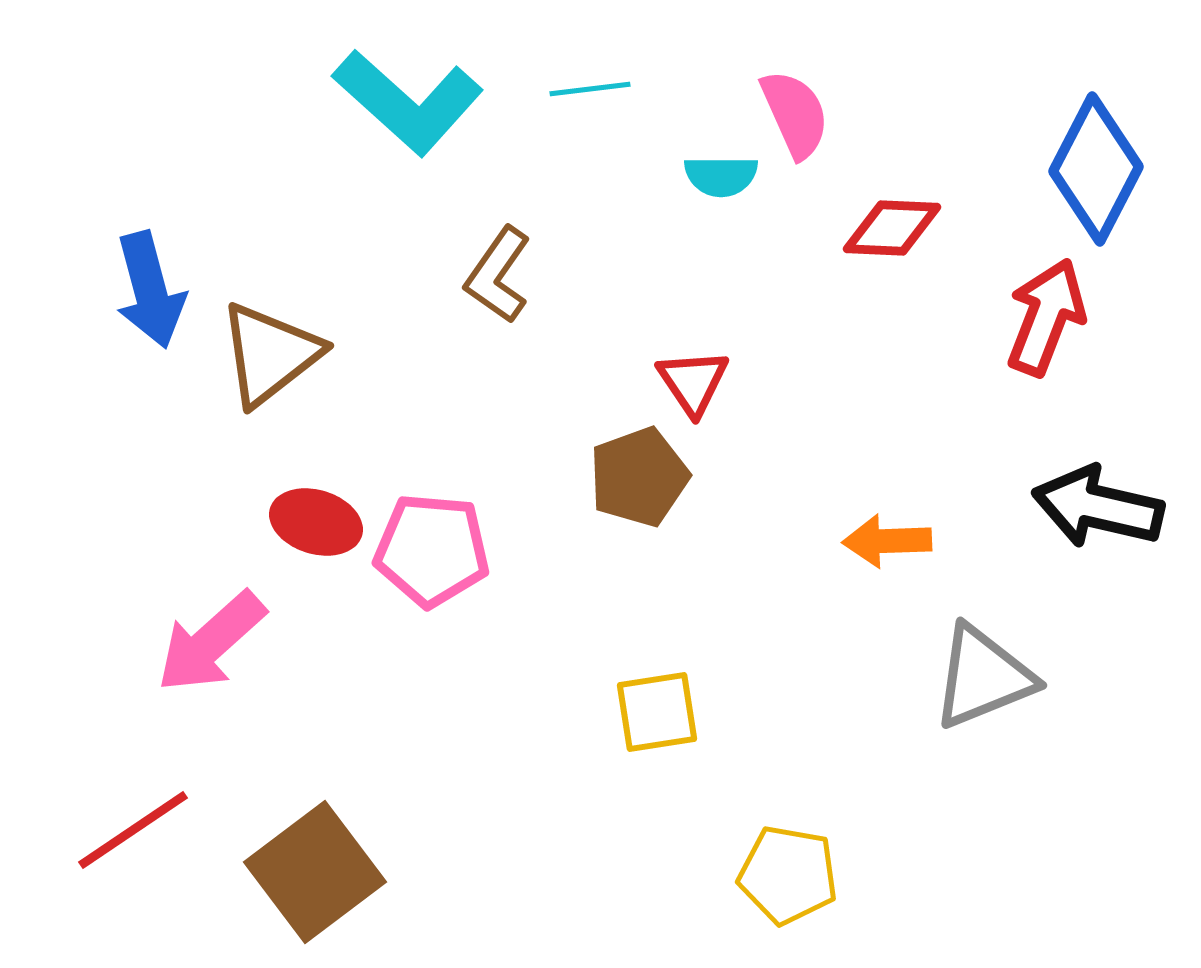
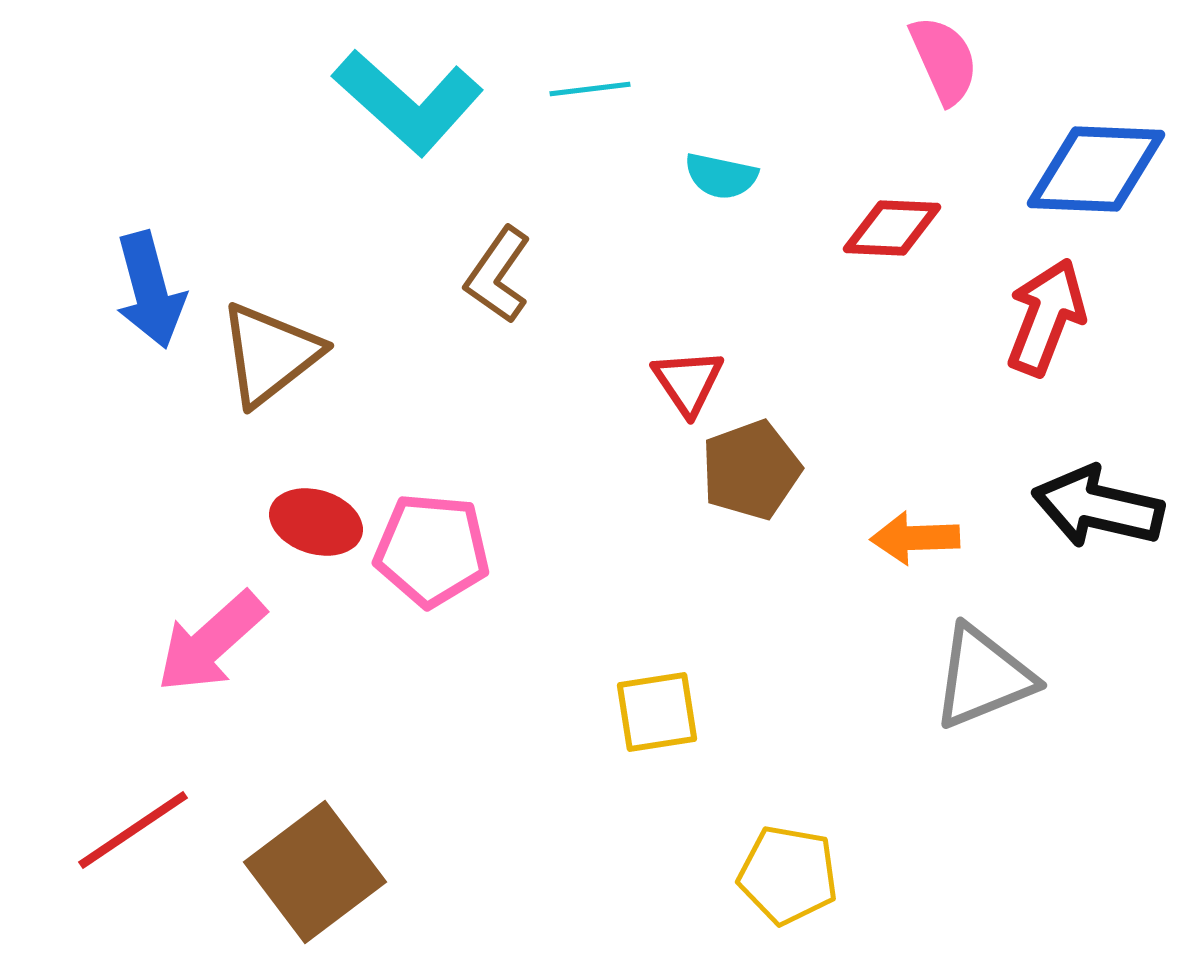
pink semicircle: moved 149 px right, 54 px up
blue diamond: rotated 65 degrees clockwise
cyan semicircle: rotated 12 degrees clockwise
red triangle: moved 5 px left
brown pentagon: moved 112 px right, 7 px up
orange arrow: moved 28 px right, 3 px up
